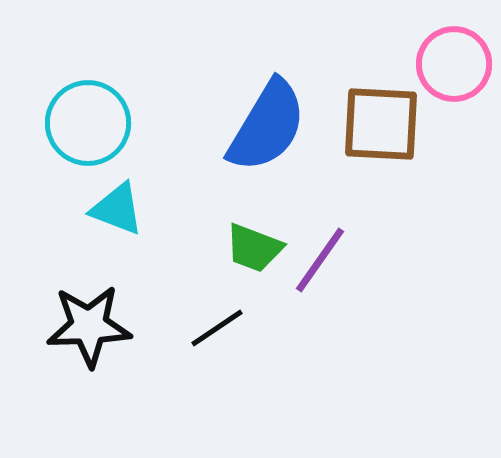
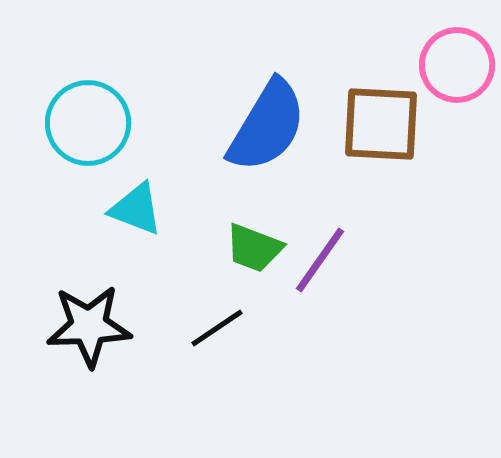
pink circle: moved 3 px right, 1 px down
cyan triangle: moved 19 px right
